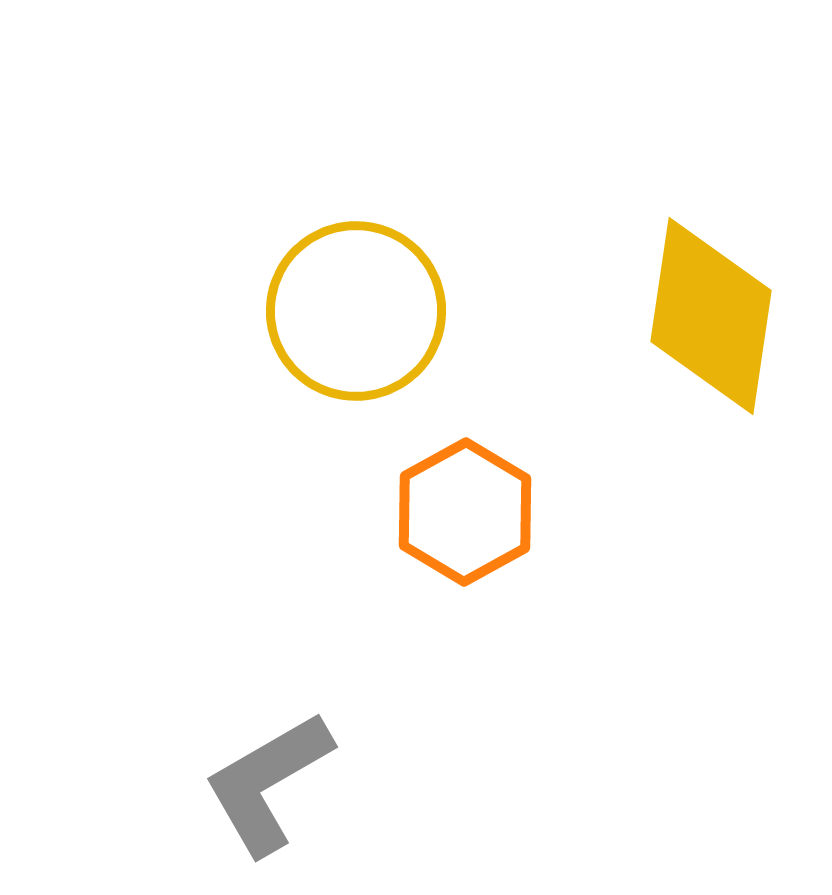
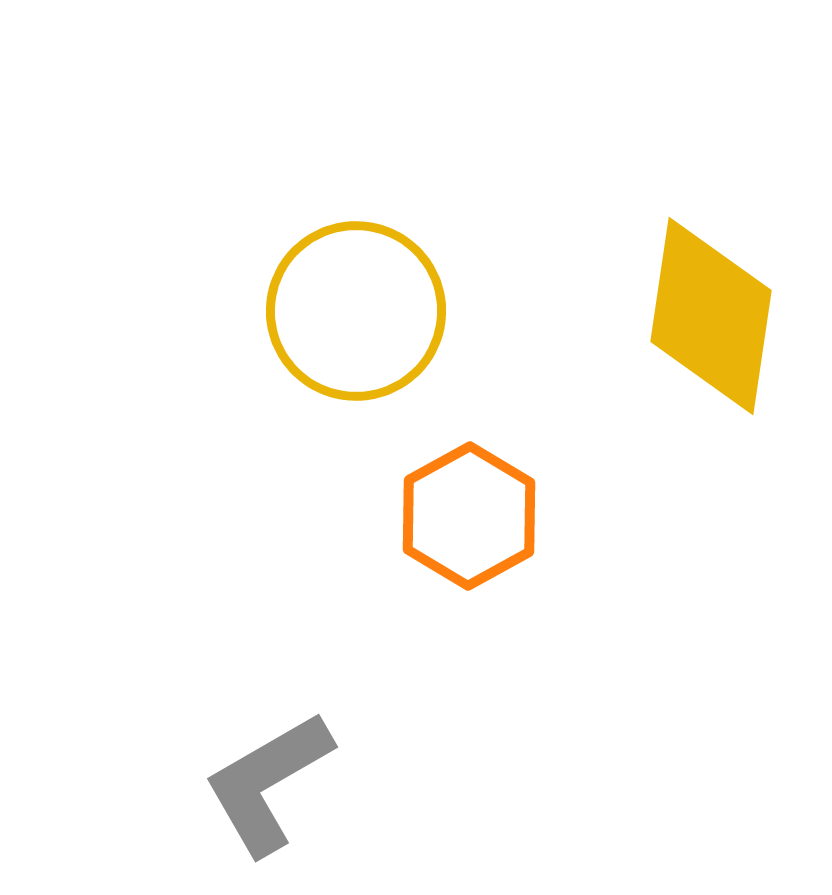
orange hexagon: moved 4 px right, 4 px down
